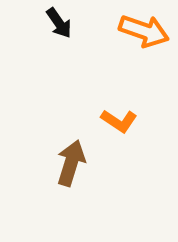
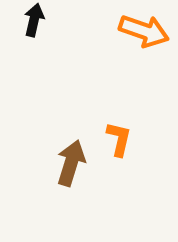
black arrow: moved 25 px left, 3 px up; rotated 132 degrees counterclockwise
orange L-shape: moved 18 px down; rotated 111 degrees counterclockwise
